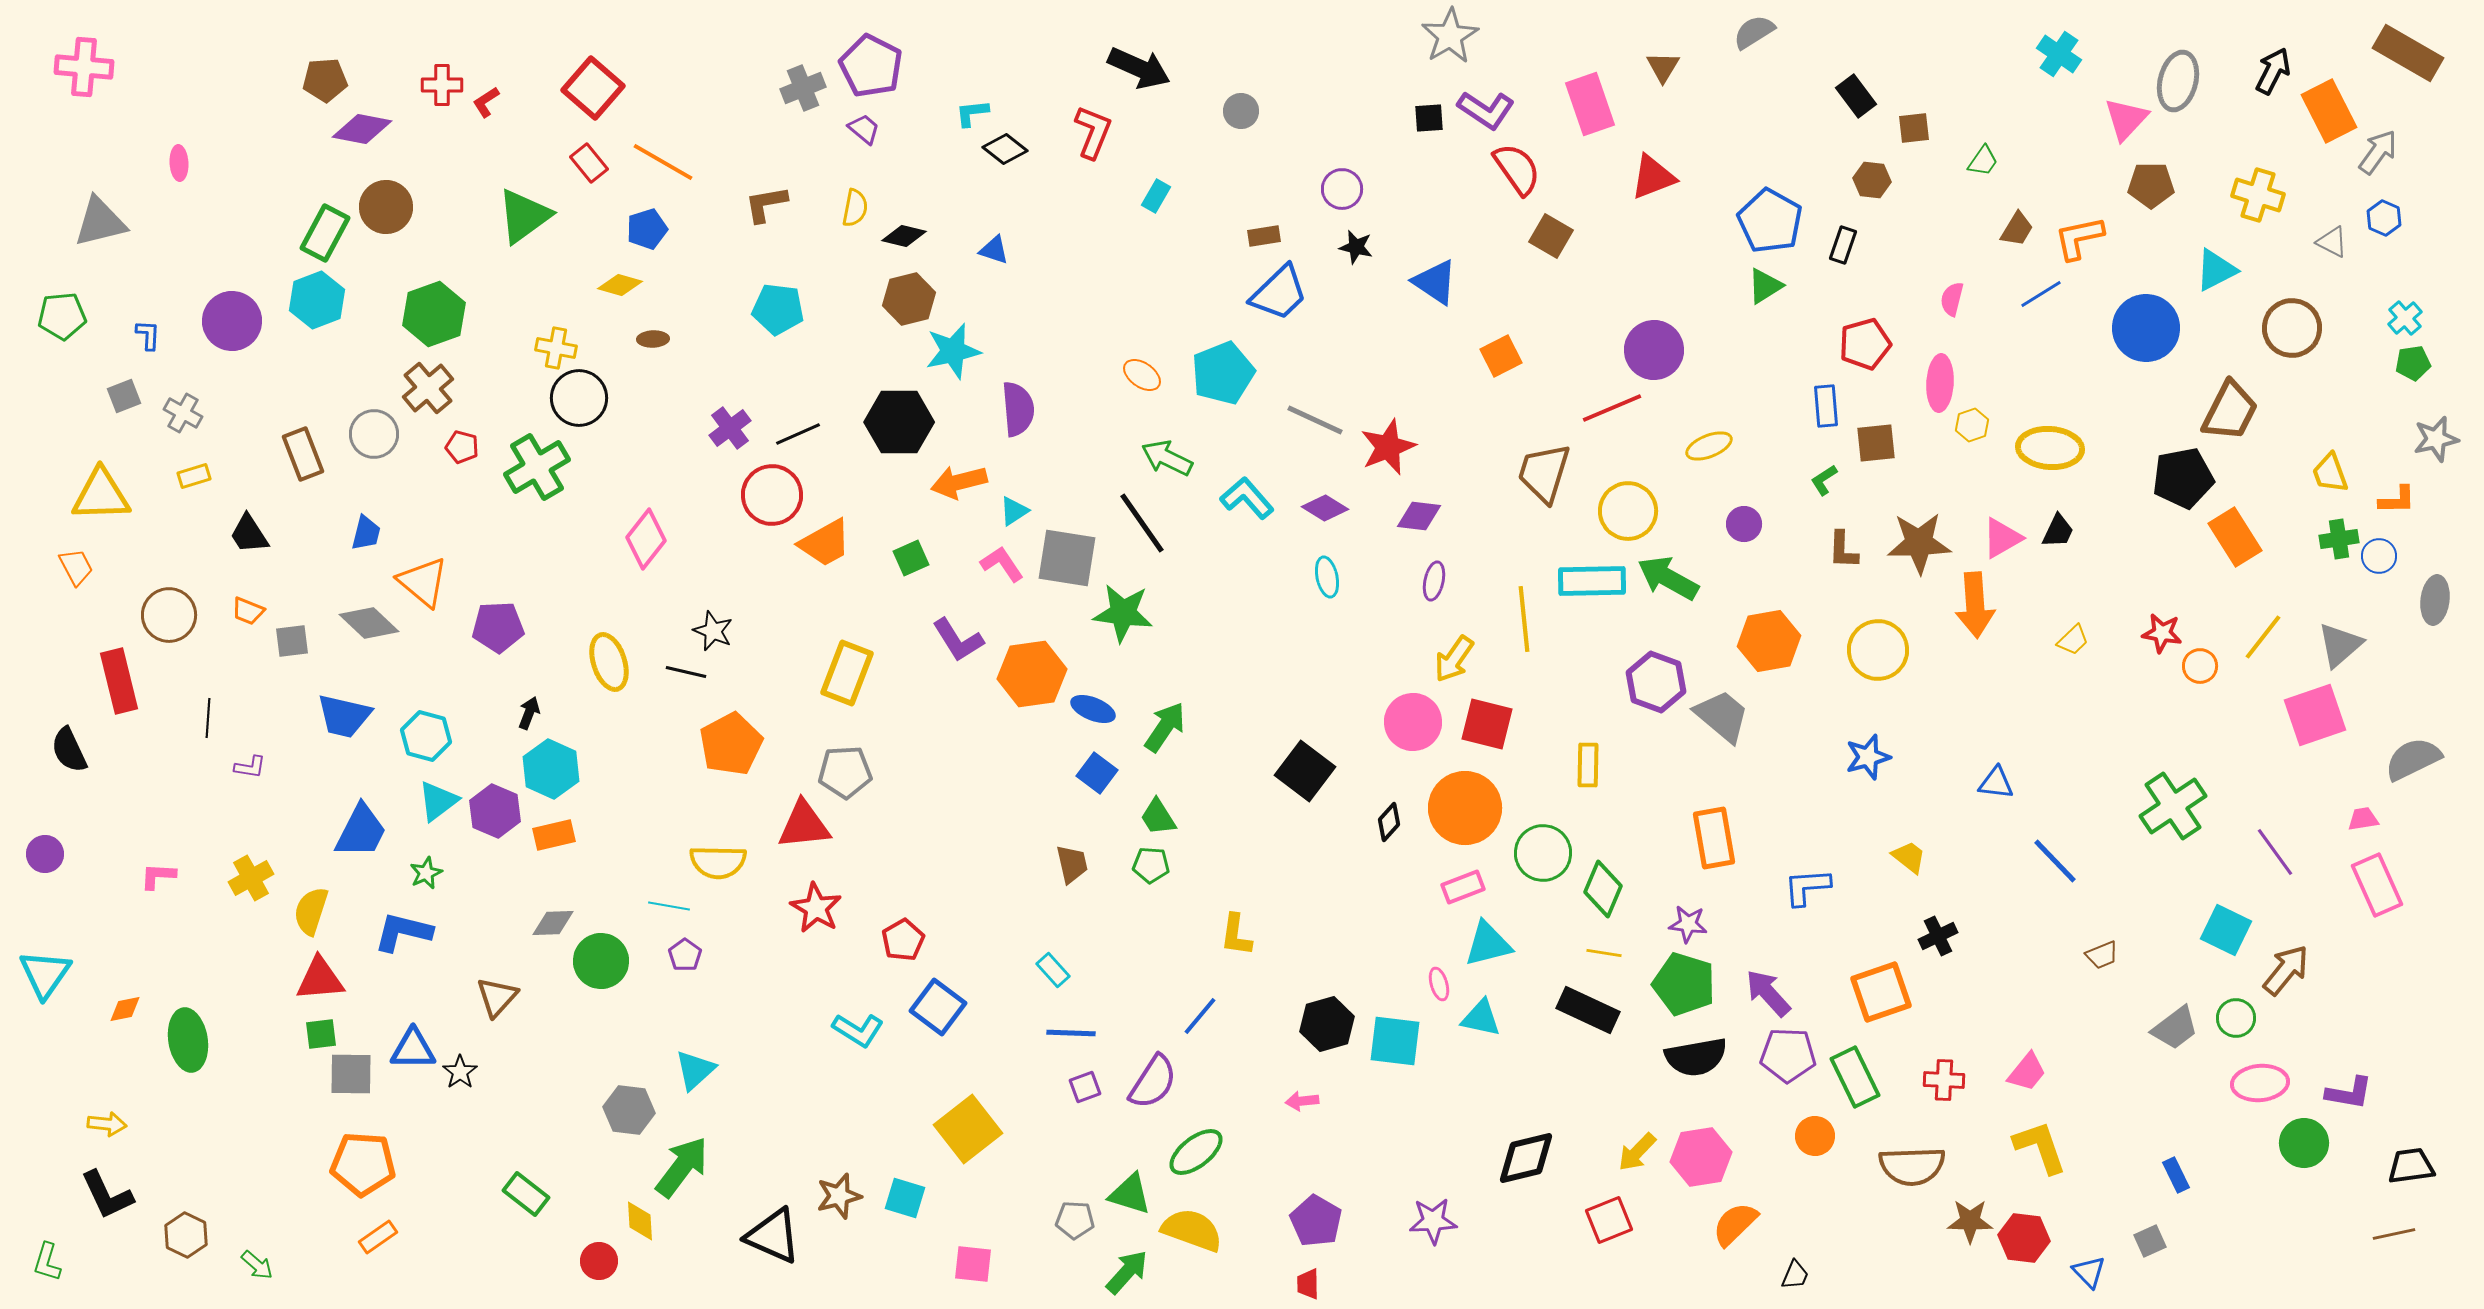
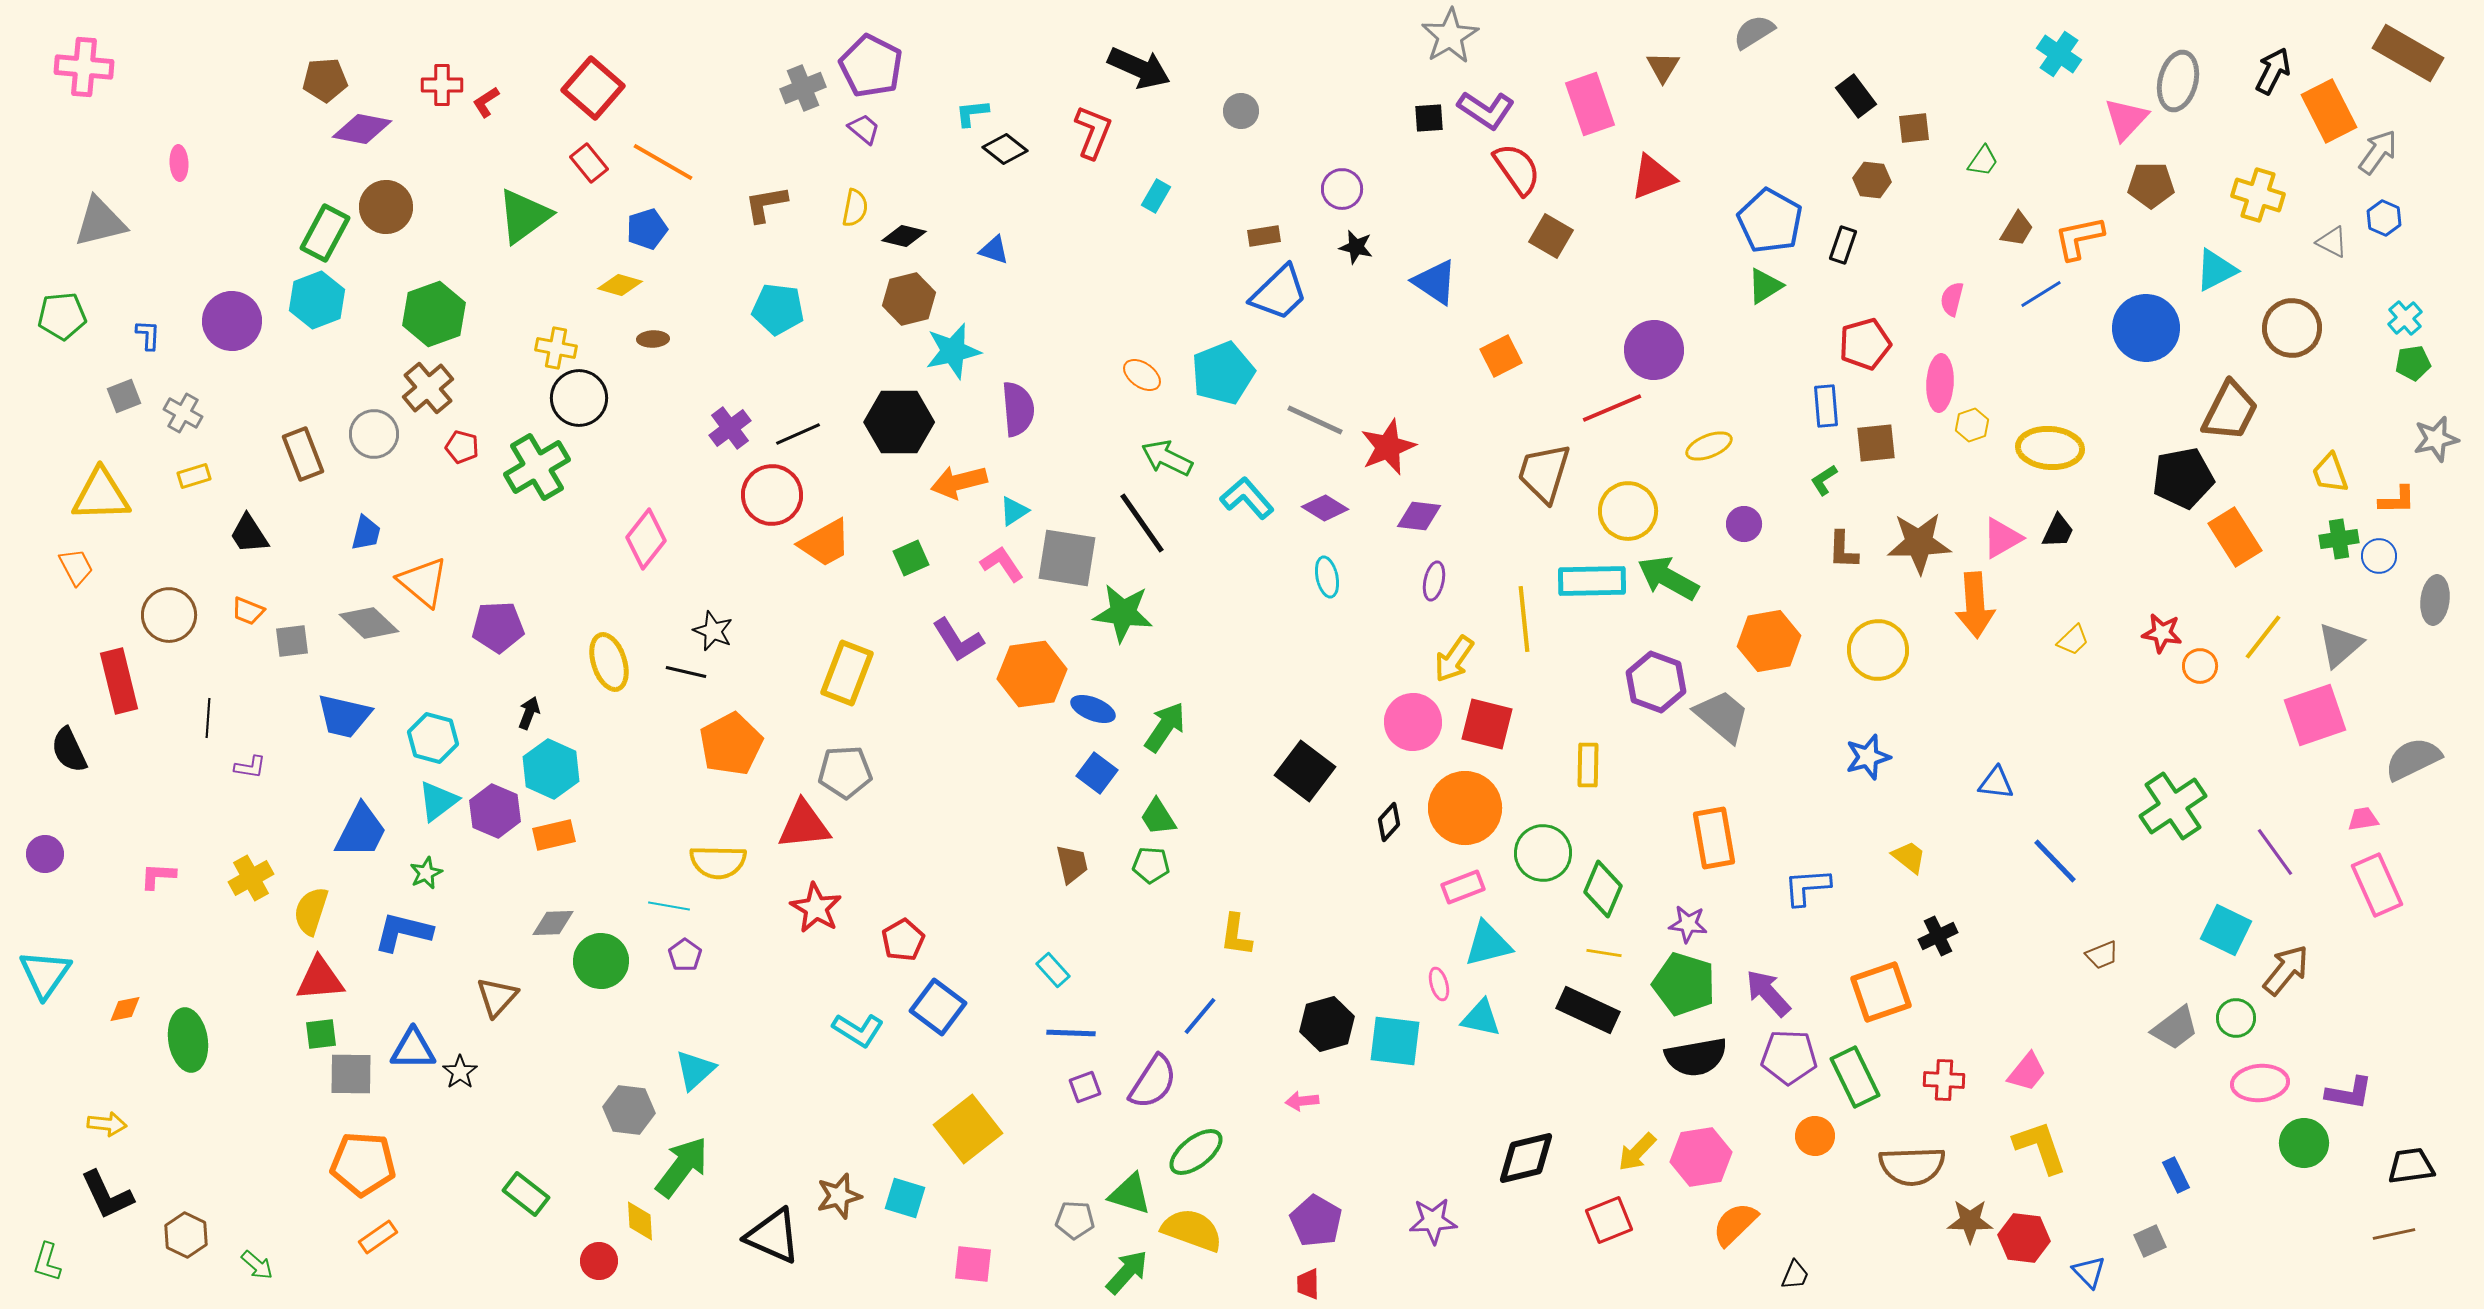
cyan hexagon at (426, 736): moved 7 px right, 2 px down
purple pentagon at (1788, 1055): moved 1 px right, 2 px down
